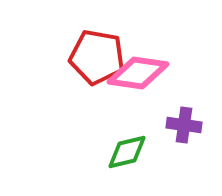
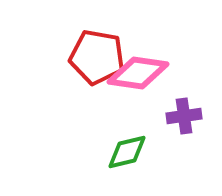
purple cross: moved 9 px up; rotated 16 degrees counterclockwise
